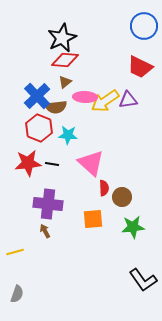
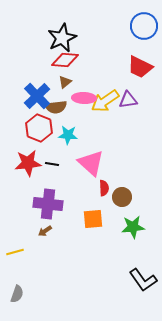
pink ellipse: moved 1 px left, 1 px down
brown arrow: rotated 96 degrees counterclockwise
